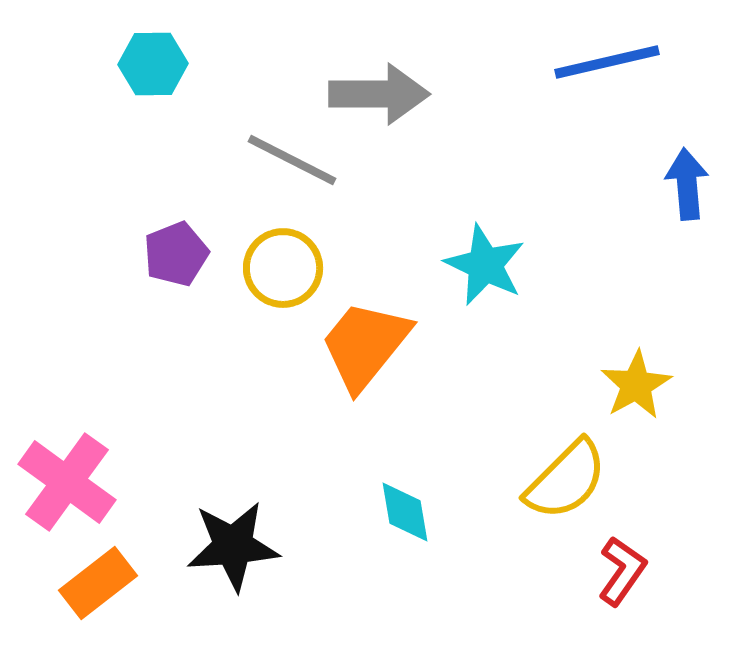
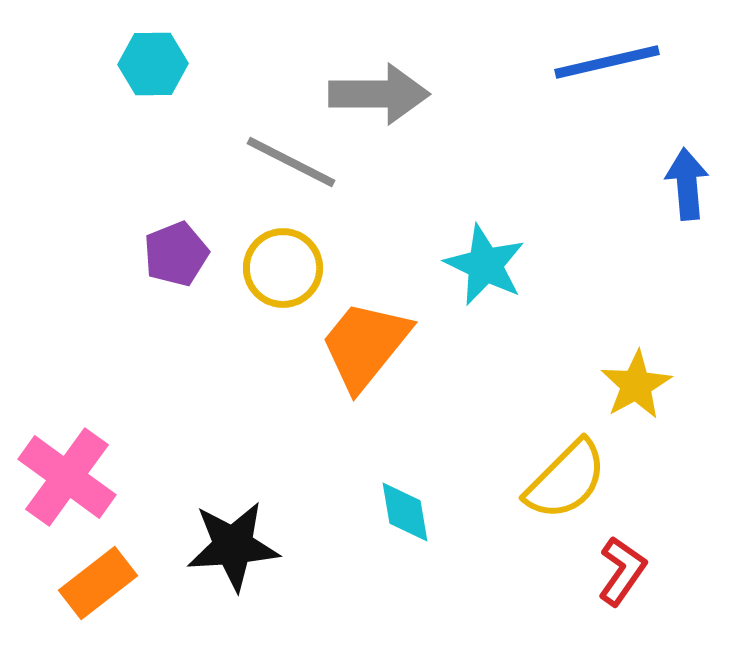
gray line: moved 1 px left, 2 px down
pink cross: moved 5 px up
